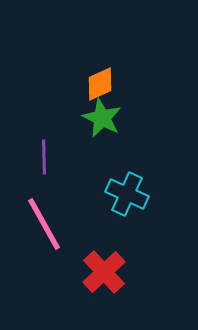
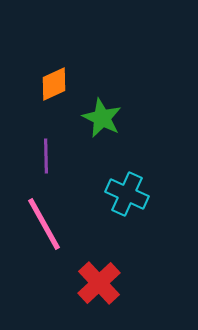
orange diamond: moved 46 px left
purple line: moved 2 px right, 1 px up
red cross: moved 5 px left, 11 px down
